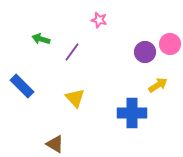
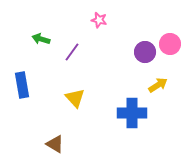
blue rectangle: moved 1 px up; rotated 35 degrees clockwise
